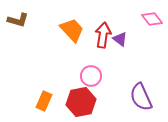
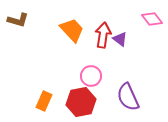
purple semicircle: moved 13 px left
